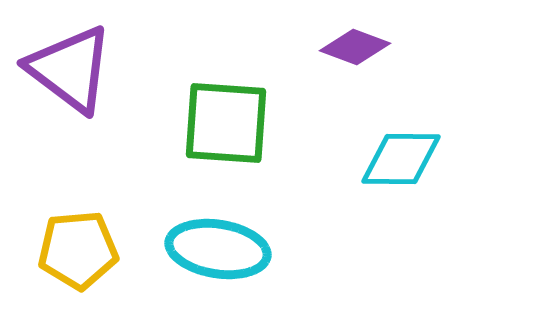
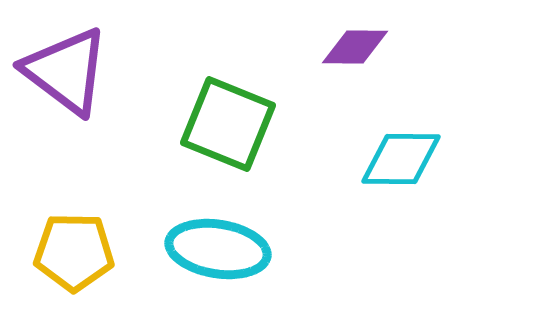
purple diamond: rotated 20 degrees counterclockwise
purple triangle: moved 4 px left, 2 px down
green square: moved 2 px right, 1 px down; rotated 18 degrees clockwise
yellow pentagon: moved 4 px left, 2 px down; rotated 6 degrees clockwise
